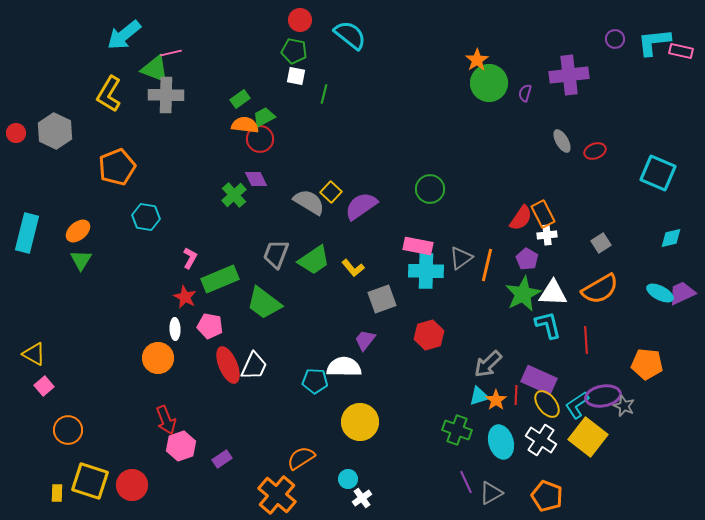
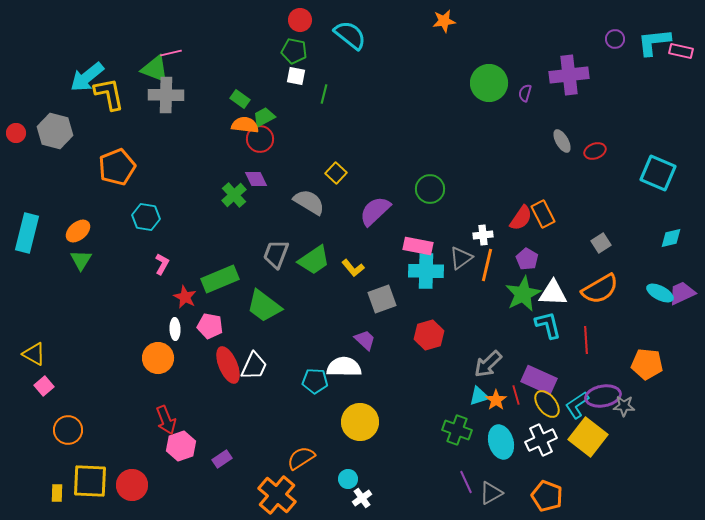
cyan arrow at (124, 35): moved 37 px left, 42 px down
orange star at (477, 60): moved 33 px left, 39 px up; rotated 25 degrees clockwise
yellow L-shape at (109, 94): rotated 138 degrees clockwise
green rectangle at (240, 99): rotated 72 degrees clockwise
gray hexagon at (55, 131): rotated 12 degrees counterclockwise
yellow square at (331, 192): moved 5 px right, 19 px up
purple semicircle at (361, 206): moved 14 px right, 5 px down; rotated 8 degrees counterclockwise
white cross at (547, 235): moved 64 px left
pink L-shape at (190, 258): moved 28 px left, 6 px down
green trapezoid at (264, 303): moved 3 px down
purple trapezoid at (365, 340): rotated 95 degrees clockwise
red line at (516, 395): rotated 18 degrees counterclockwise
gray star at (624, 406): rotated 20 degrees counterclockwise
white cross at (541, 440): rotated 32 degrees clockwise
yellow square at (90, 481): rotated 15 degrees counterclockwise
